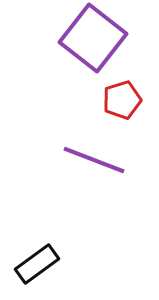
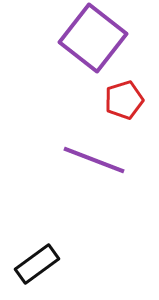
red pentagon: moved 2 px right
